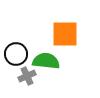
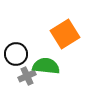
orange square: rotated 32 degrees counterclockwise
green semicircle: moved 5 px down
